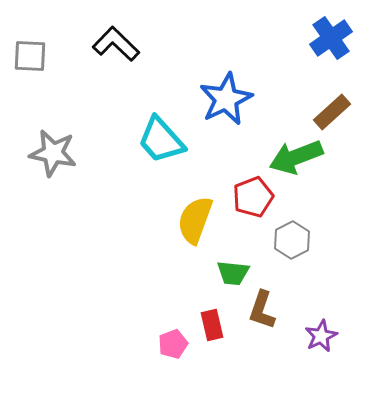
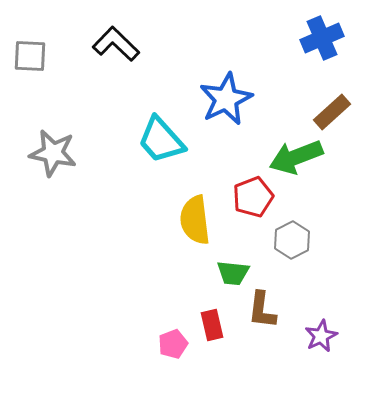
blue cross: moved 9 px left; rotated 12 degrees clockwise
yellow semicircle: rotated 27 degrees counterclockwise
brown L-shape: rotated 12 degrees counterclockwise
